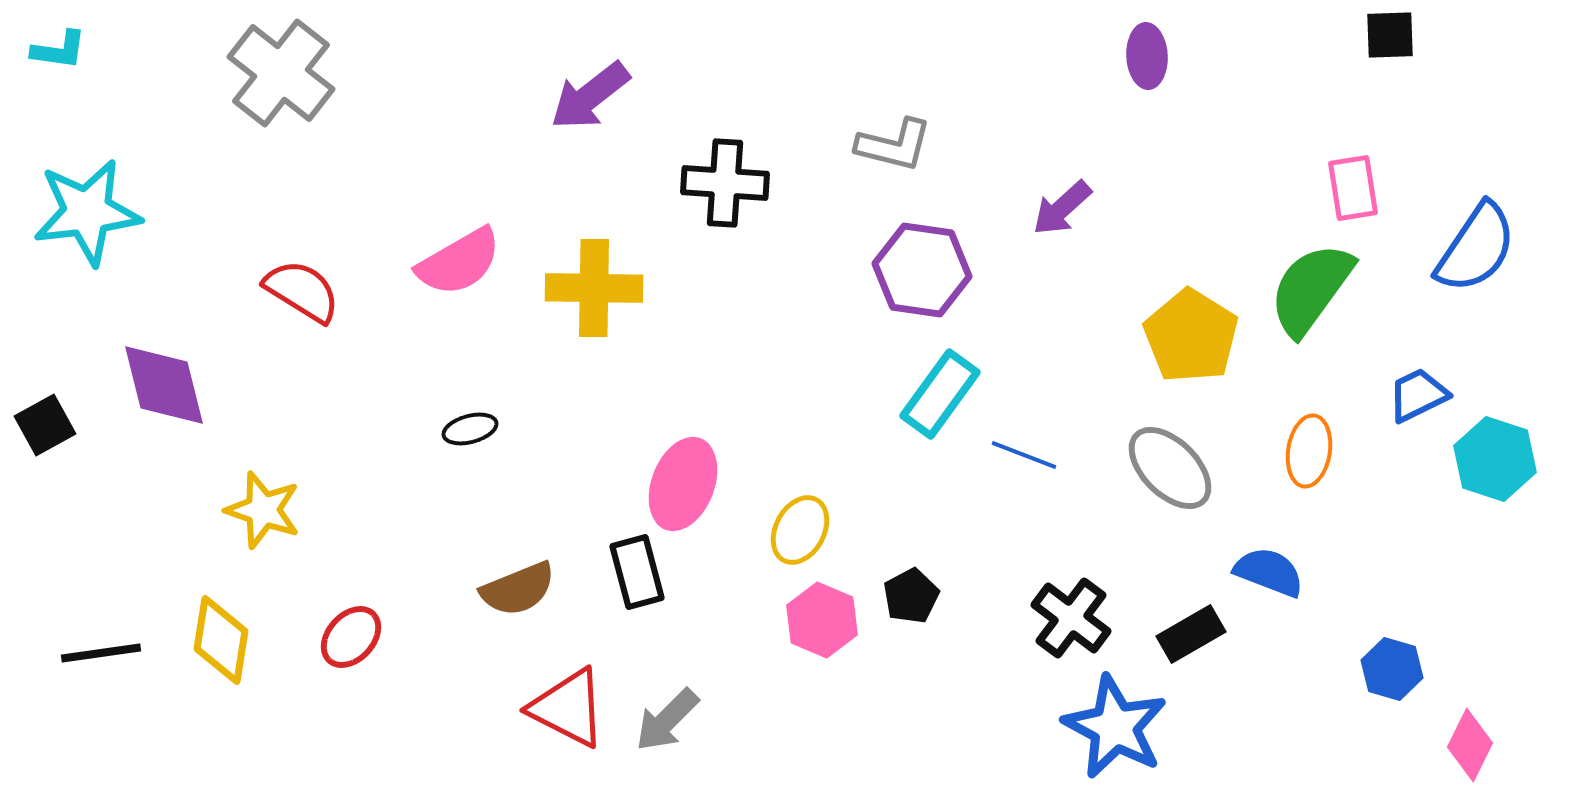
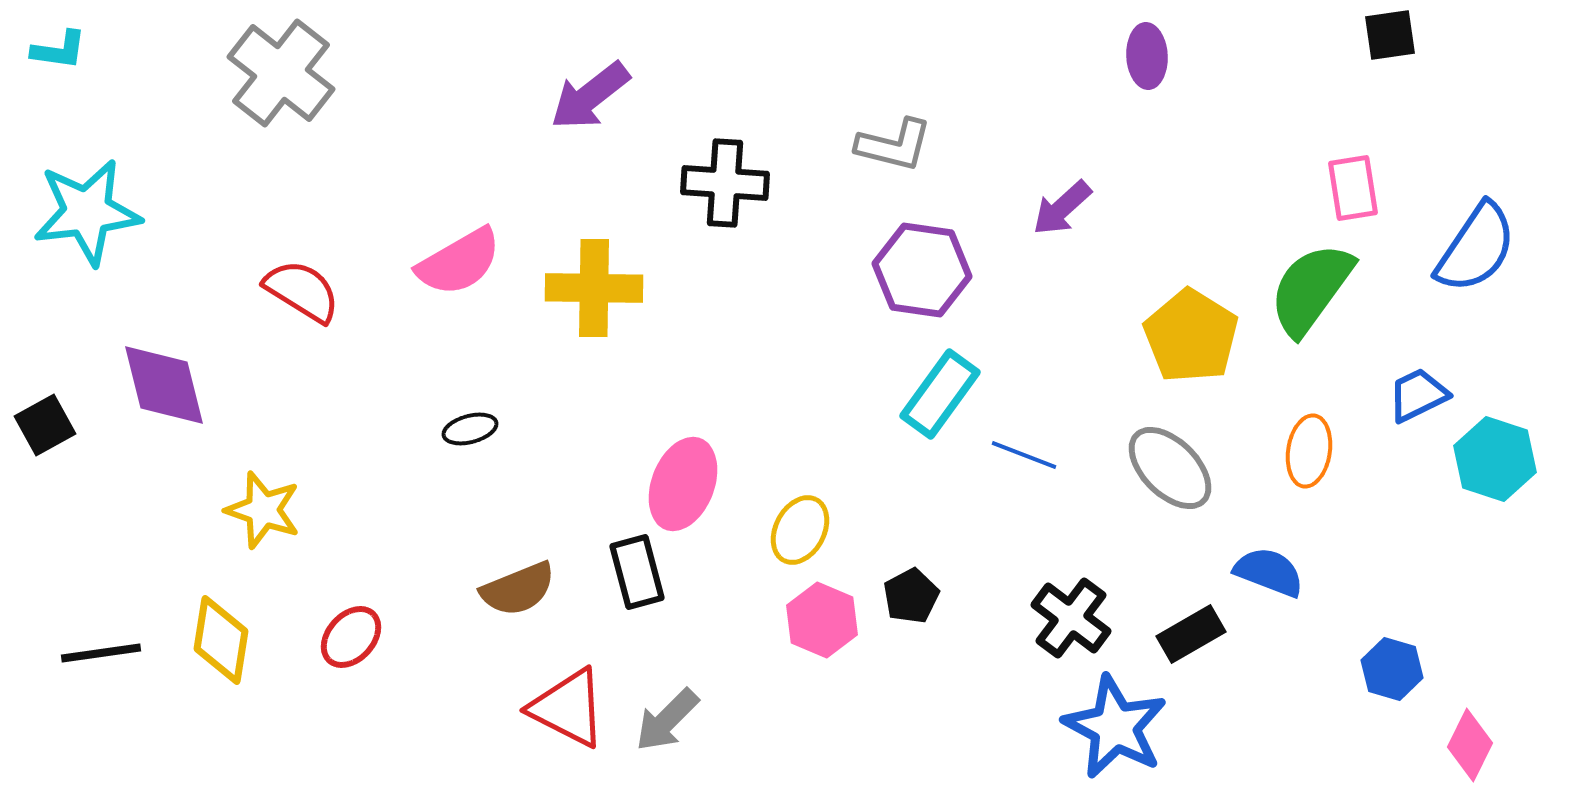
black square at (1390, 35): rotated 6 degrees counterclockwise
